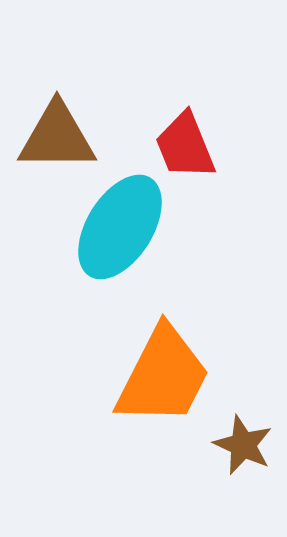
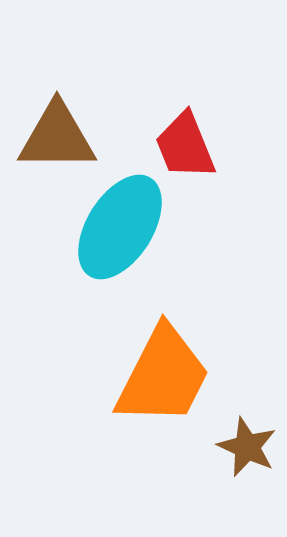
brown star: moved 4 px right, 2 px down
